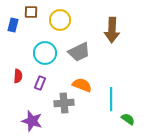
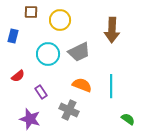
blue rectangle: moved 11 px down
cyan circle: moved 3 px right, 1 px down
red semicircle: rotated 48 degrees clockwise
purple rectangle: moved 1 px right, 9 px down; rotated 56 degrees counterclockwise
cyan line: moved 13 px up
gray cross: moved 5 px right, 7 px down; rotated 30 degrees clockwise
purple star: moved 2 px left, 2 px up
